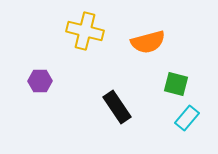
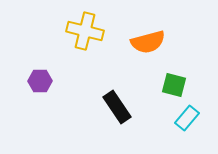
green square: moved 2 px left, 1 px down
